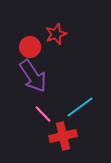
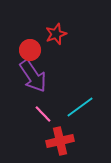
red circle: moved 3 px down
red cross: moved 3 px left, 5 px down
